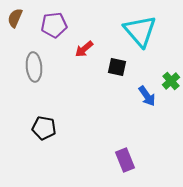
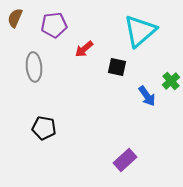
cyan triangle: rotated 30 degrees clockwise
purple rectangle: rotated 70 degrees clockwise
